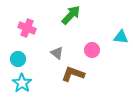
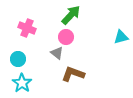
cyan triangle: rotated 21 degrees counterclockwise
pink circle: moved 26 px left, 13 px up
